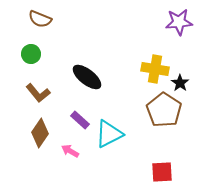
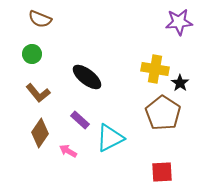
green circle: moved 1 px right
brown pentagon: moved 1 px left, 3 px down
cyan triangle: moved 1 px right, 4 px down
pink arrow: moved 2 px left
